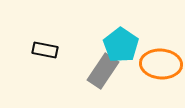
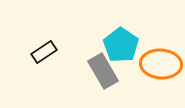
black rectangle: moved 1 px left, 2 px down; rotated 45 degrees counterclockwise
gray rectangle: rotated 64 degrees counterclockwise
